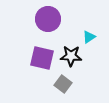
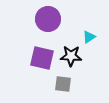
gray square: rotated 30 degrees counterclockwise
